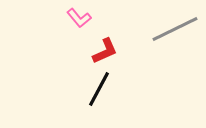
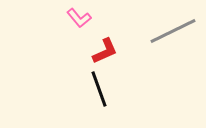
gray line: moved 2 px left, 2 px down
black line: rotated 48 degrees counterclockwise
